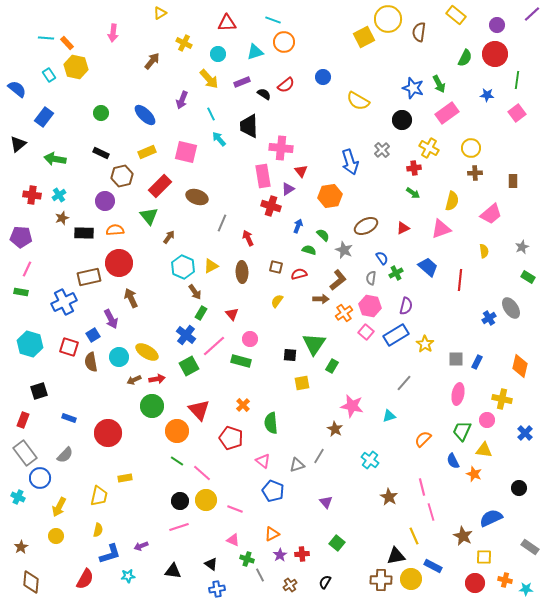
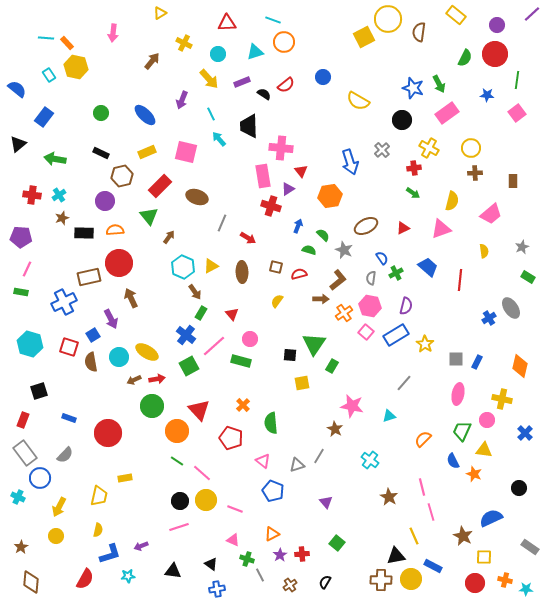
red arrow at (248, 238): rotated 147 degrees clockwise
